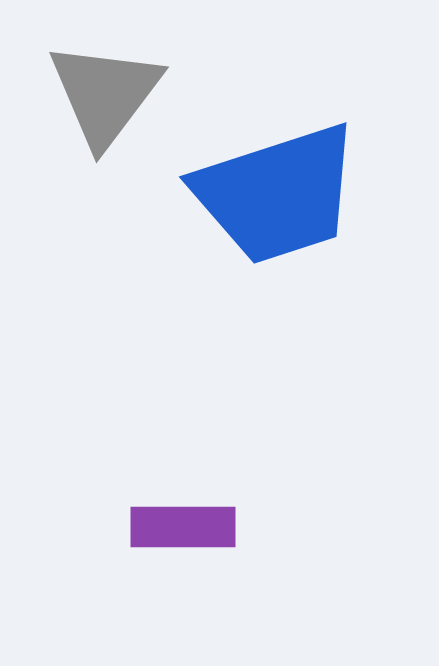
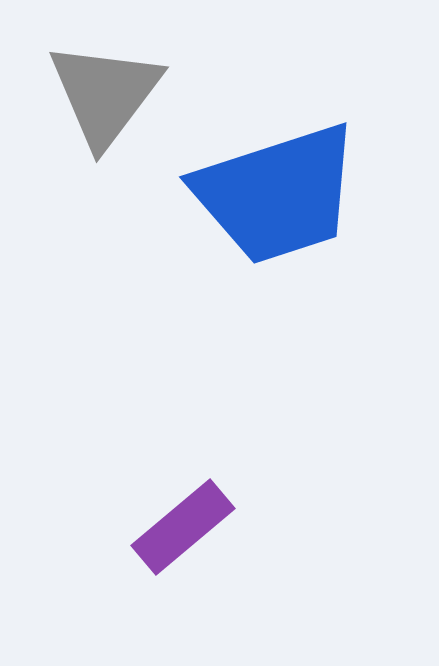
purple rectangle: rotated 40 degrees counterclockwise
